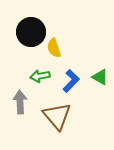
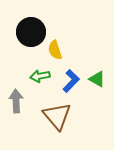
yellow semicircle: moved 1 px right, 2 px down
green triangle: moved 3 px left, 2 px down
gray arrow: moved 4 px left, 1 px up
